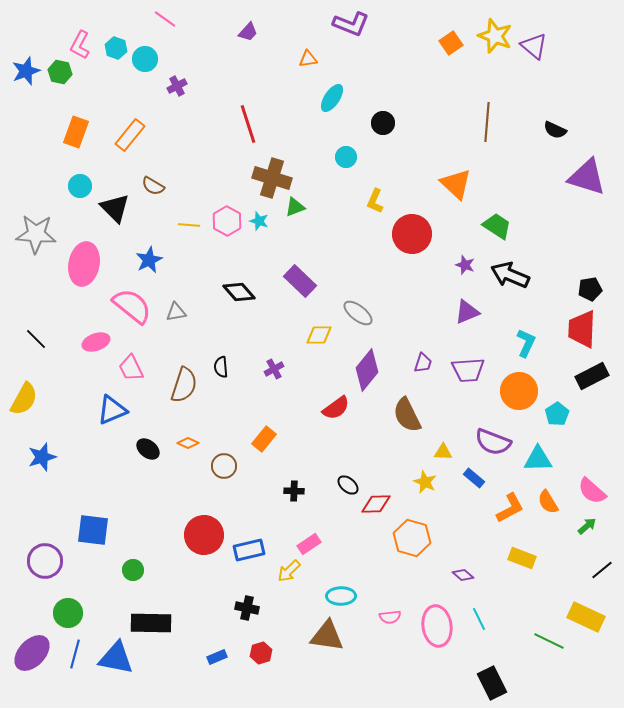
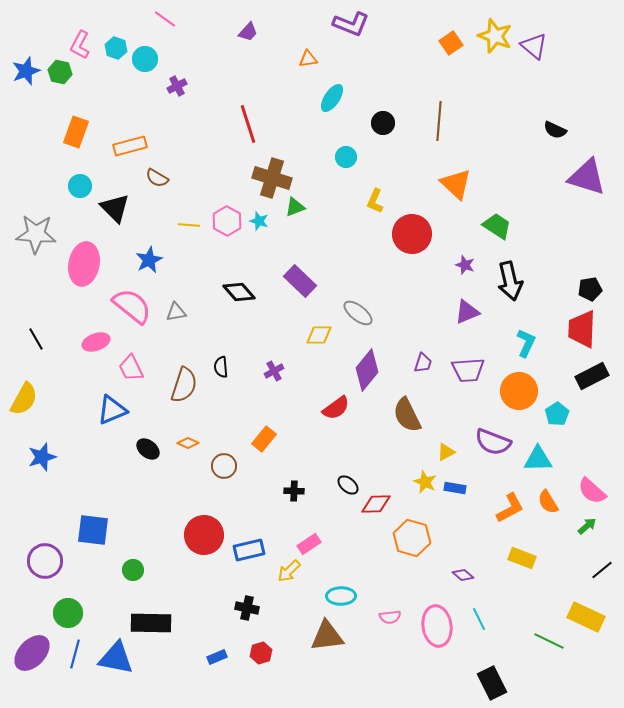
brown line at (487, 122): moved 48 px left, 1 px up
orange rectangle at (130, 135): moved 11 px down; rotated 36 degrees clockwise
brown semicircle at (153, 186): moved 4 px right, 8 px up
black arrow at (510, 275): moved 6 px down; rotated 126 degrees counterclockwise
black line at (36, 339): rotated 15 degrees clockwise
purple cross at (274, 369): moved 2 px down
yellow triangle at (443, 452): moved 3 px right; rotated 30 degrees counterclockwise
blue rectangle at (474, 478): moved 19 px left, 10 px down; rotated 30 degrees counterclockwise
brown triangle at (327, 636): rotated 15 degrees counterclockwise
